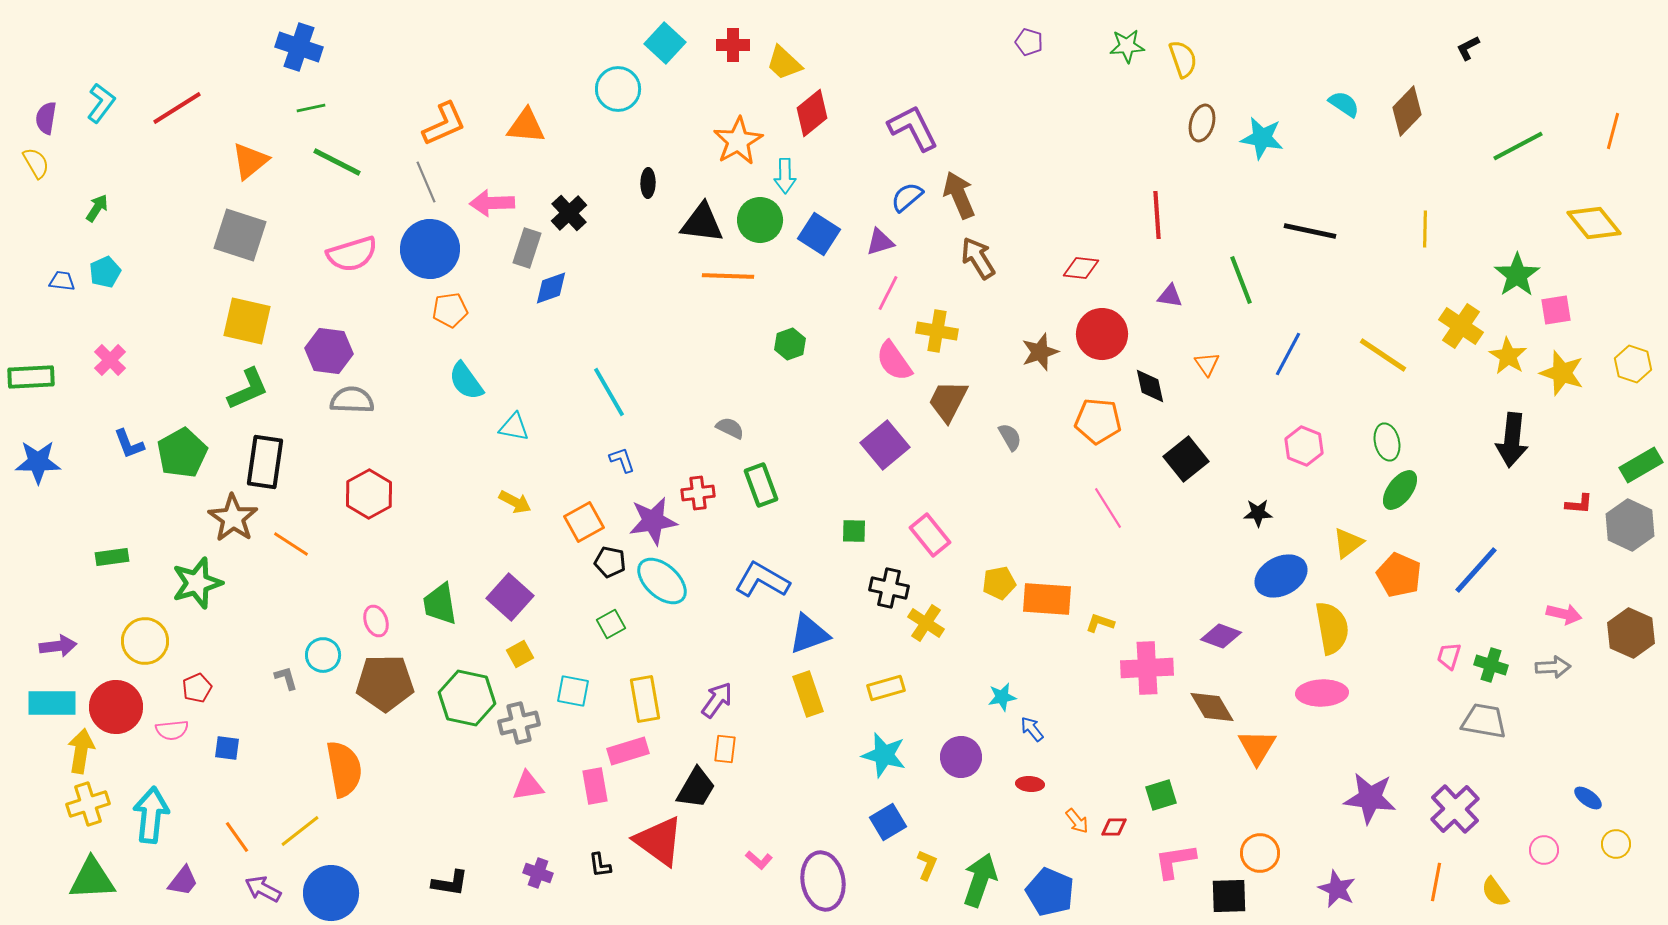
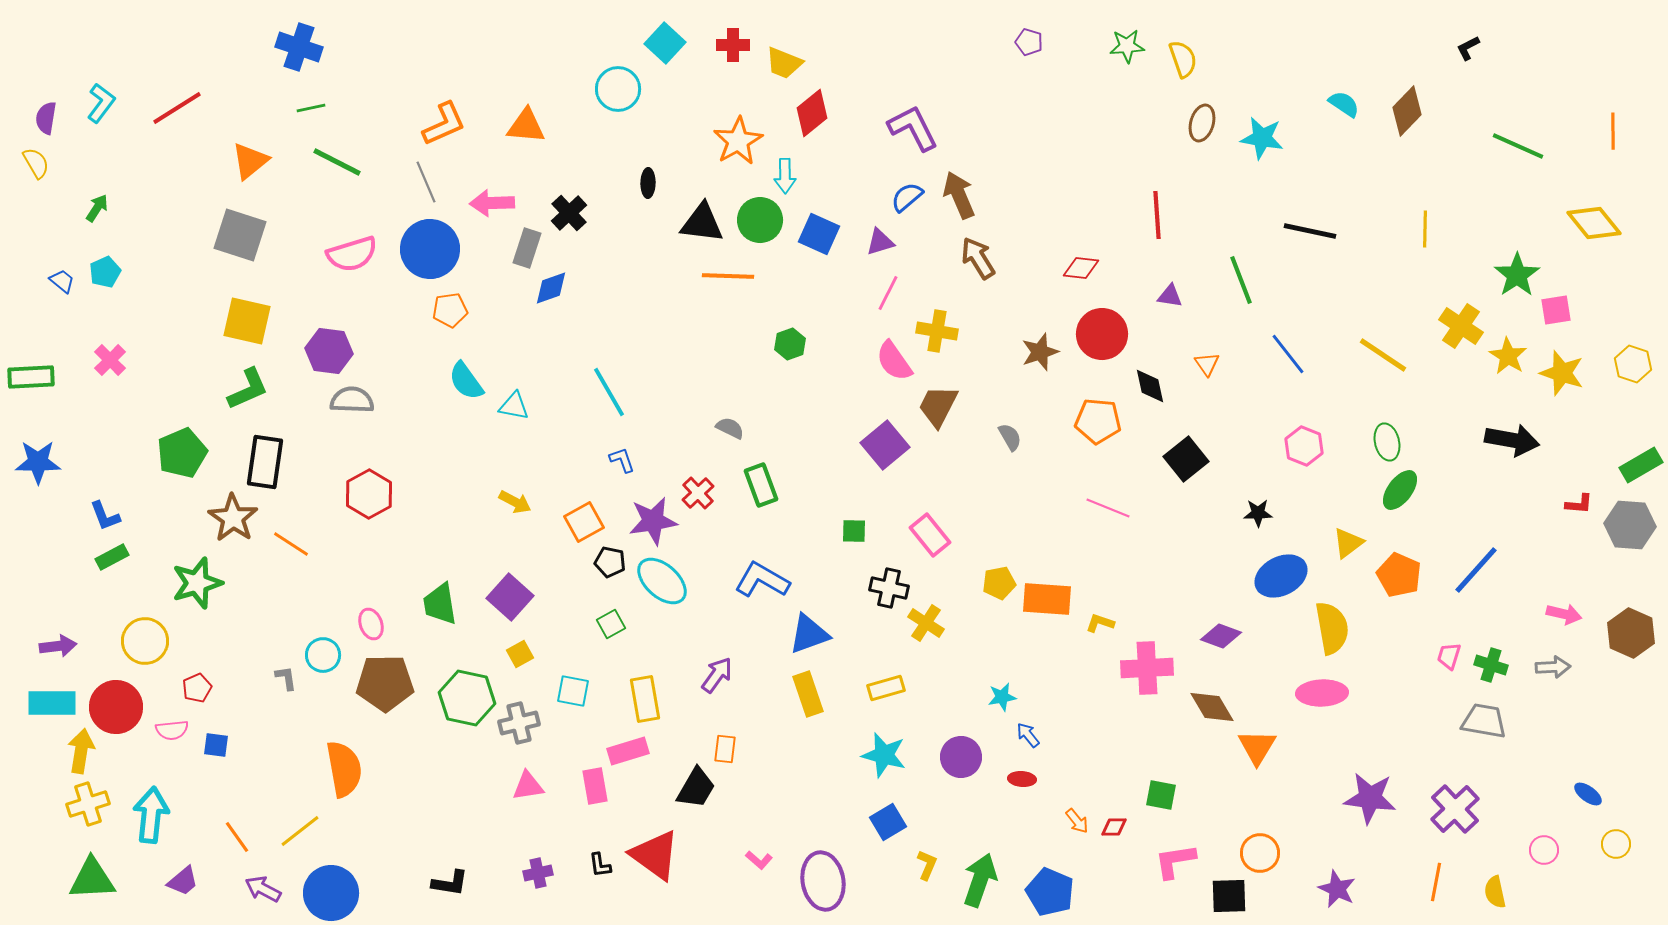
yellow trapezoid at (784, 63): rotated 21 degrees counterclockwise
orange line at (1613, 131): rotated 15 degrees counterclockwise
green line at (1518, 146): rotated 52 degrees clockwise
blue square at (819, 234): rotated 9 degrees counterclockwise
blue trapezoid at (62, 281): rotated 32 degrees clockwise
blue line at (1288, 354): rotated 66 degrees counterclockwise
brown trapezoid at (948, 401): moved 10 px left, 5 px down
cyan triangle at (514, 427): moved 21 px up
black arrow at (1512, 440): rotated 86 degrees counterclockwise
blue L-shape at (129, 444): moved 24 px left, 72 px down
green pentagon at (182, 453): rotated 6 degrees clockwise
red cross at (698, 493): rotated 36 degrees counterclockwise
pink line at (1108, 508): rotated 36 degrees counterclockwise
gray hexagon at (1630, 525): rotated 21 degrees counterclockwise
green rectangle at (112, 557): rotated 20 degrees counterclockwise
pink ellipse at (376, 621): moved 5 px left, 3 px down
gray L-shape at (286, 678): rotated 8 degrees clockwise
purple arrow at (717, 700): moved 25 px up
blue arrow at (1032, 729): moved 4 px left, 6 px down
blue square at (227, 748): moved 11 px left, 3 px up
red ellipse at (1030, 784): moved 8 px left, 5 px up
green square at (1161, 795): rotated 28 degrees clockwise
blue ellipse at (1588, 798): moved 4 px up
red triangle at (659, 841): moved 4 px left, 14 px down
purple cross at (538, 873): rotated 32 degrees counterclockwise
purple trapezoid at (183, 881): rotated 12 degrees clockwise
yellow semicircle at (1495, 892): rotated 24 degrees clockwise
